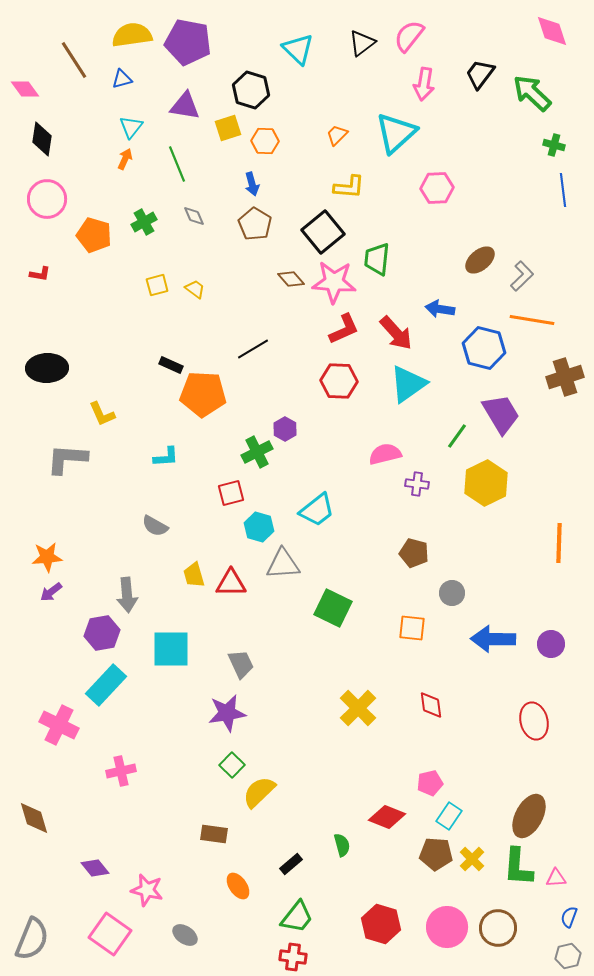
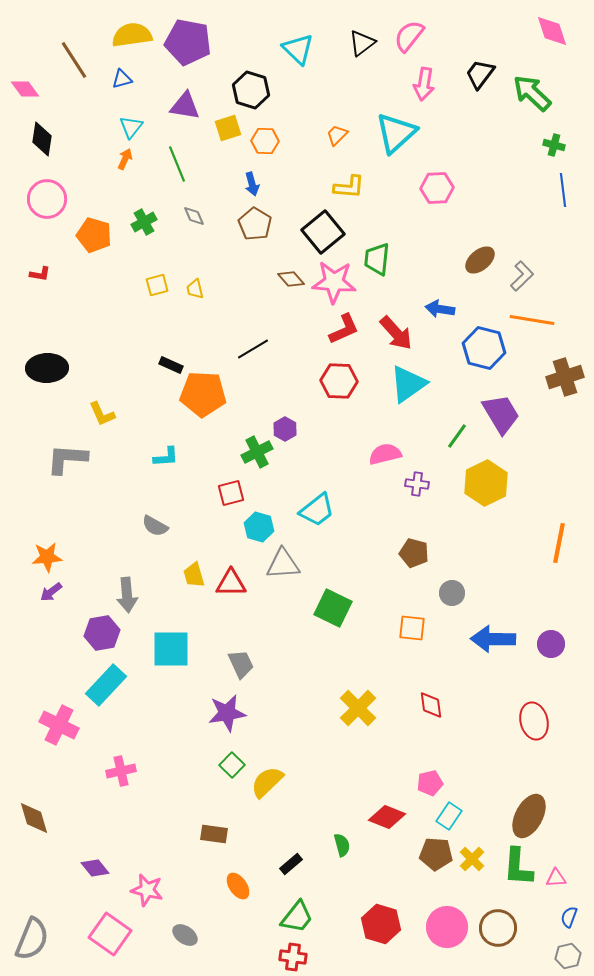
yellow trapezoid at (195, 289): rotated 140 degrees counterclockwise
orange line at (559, 543): rotated 9 degrees clockwise
yellow semicircle at (259, 792): moved 8 px right, 10 px up
